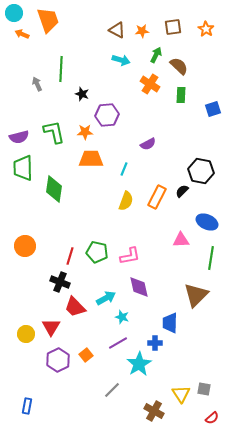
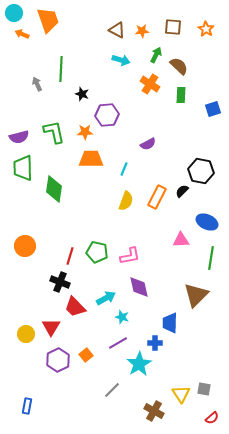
brown square at (173, 27): rotated 12 degrees clockwise
